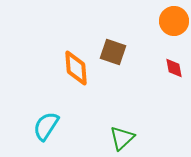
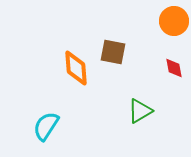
brown square: rotated 8 degrees counterclockwise
green triangle: moved 18 px right, 27 px up; rotated 12 degrees clockwise
